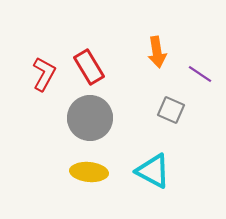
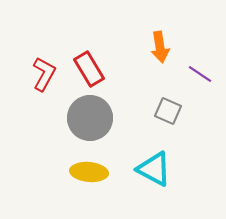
orange arrow: moved 3 px right, 5 px up
red rectangle: moved 2 px down
gray square: moved 3 px left, 1 px down
cyan triangle: moved 1 px right, 2 px up
